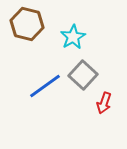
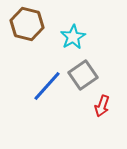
gray square: rotated 12 degrees clockwise
blue line: moved 2 px right; rotated 12 degrees counterclockwise
red arrow: moved 2 px left, 3 px down
